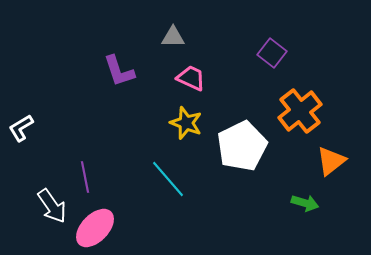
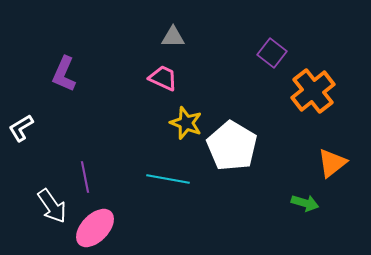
purple L-shape: moved 55 px left, 3 px down; rotated 42 degrees clockwise
pink trapezoid: moved 28 px left
orange cross: moved 13 px right, 20 px up
white pentagon: moved 10 px left; rotated 15 degrees counterclockwise
orange triangle: moved 1 px right, 2 px down
cyan line: rotated 39 degrees counterclockwise
